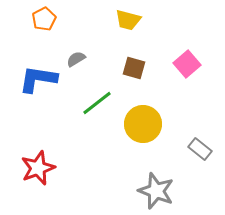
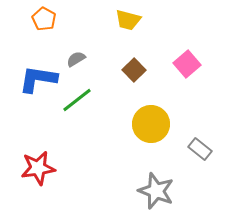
orange pentagon: rotated 15 degrees counterclockwise
brown square: moved 2 px down; rotated 30 degrees clockwise
green line: moved 20 px left, 3 px up
yellow circle: moved 8 px right
red star: rotated 12 degrees clockwise
